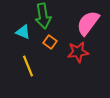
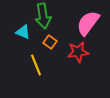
yellow line: moved 8 px right, 1 px up
